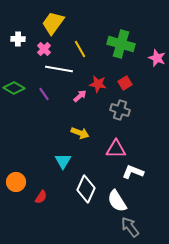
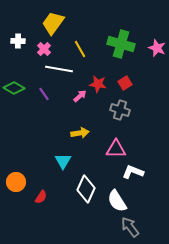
white cross: moved 2 px down
pink star: moved 10 px up
yellow arrow: rotated 30 degrees counterclockwise
